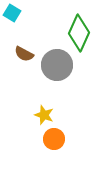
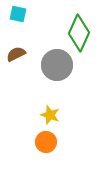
cyan square: moved 6 px right, 1 px down; rotated 18 degrees counterclockwise
brown semicircle: moved 8 px left; rotated 126 degrees clockwise
yellow star: moved 6 px right
orange circle: moved 8 px left, 3 px down
